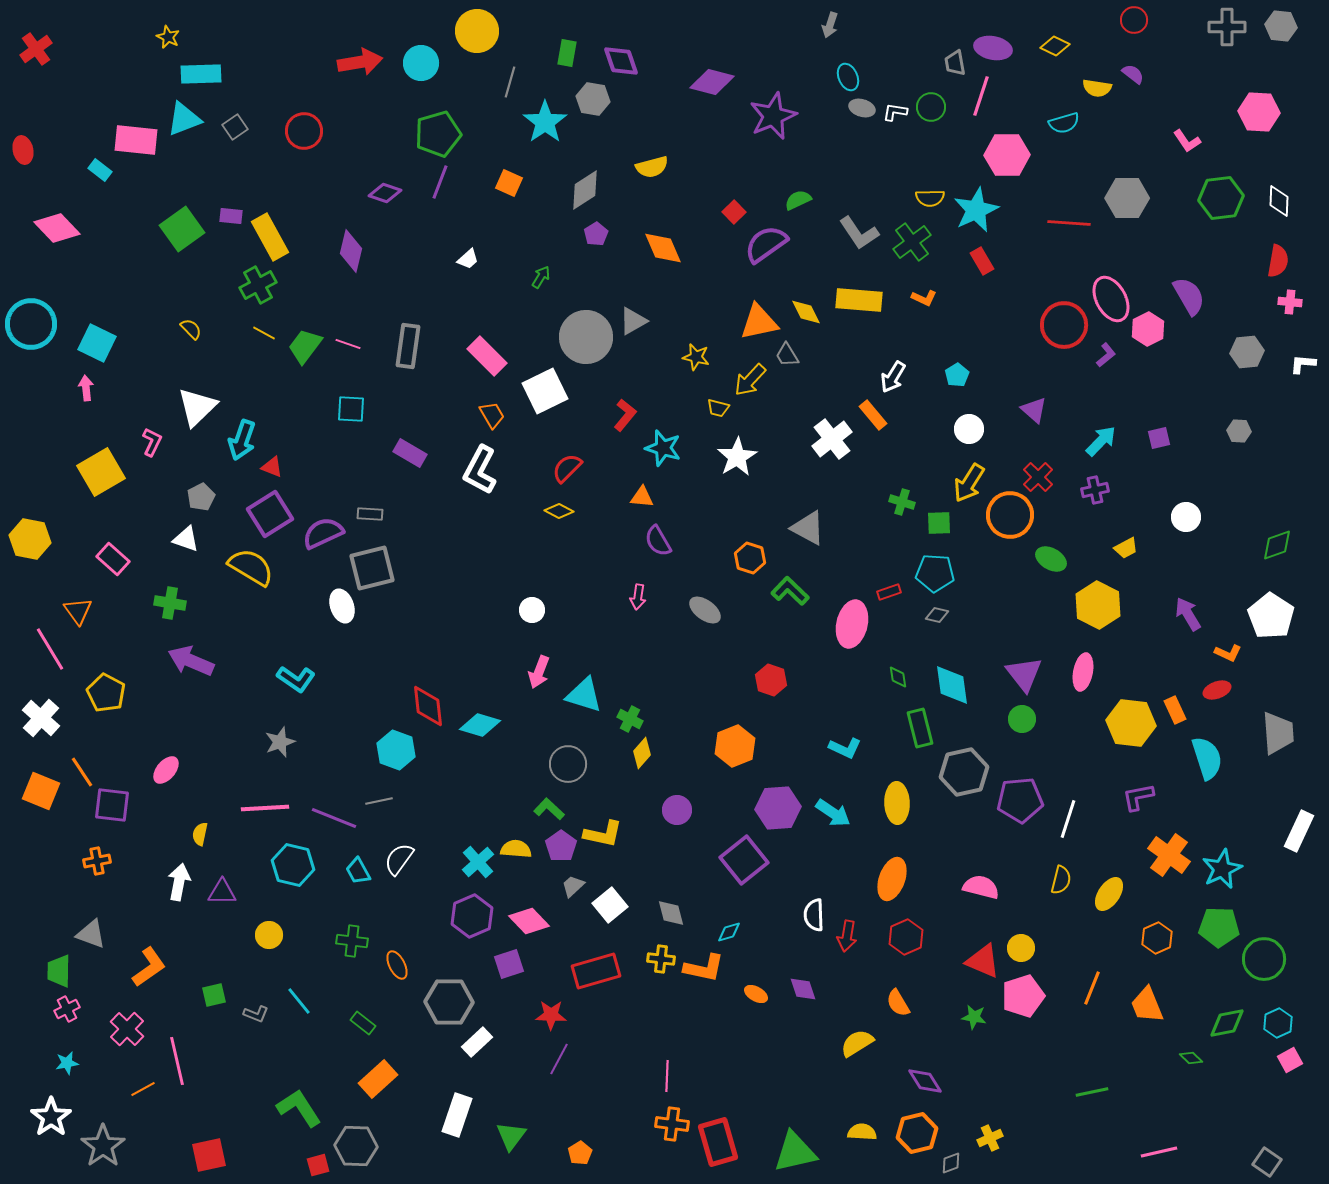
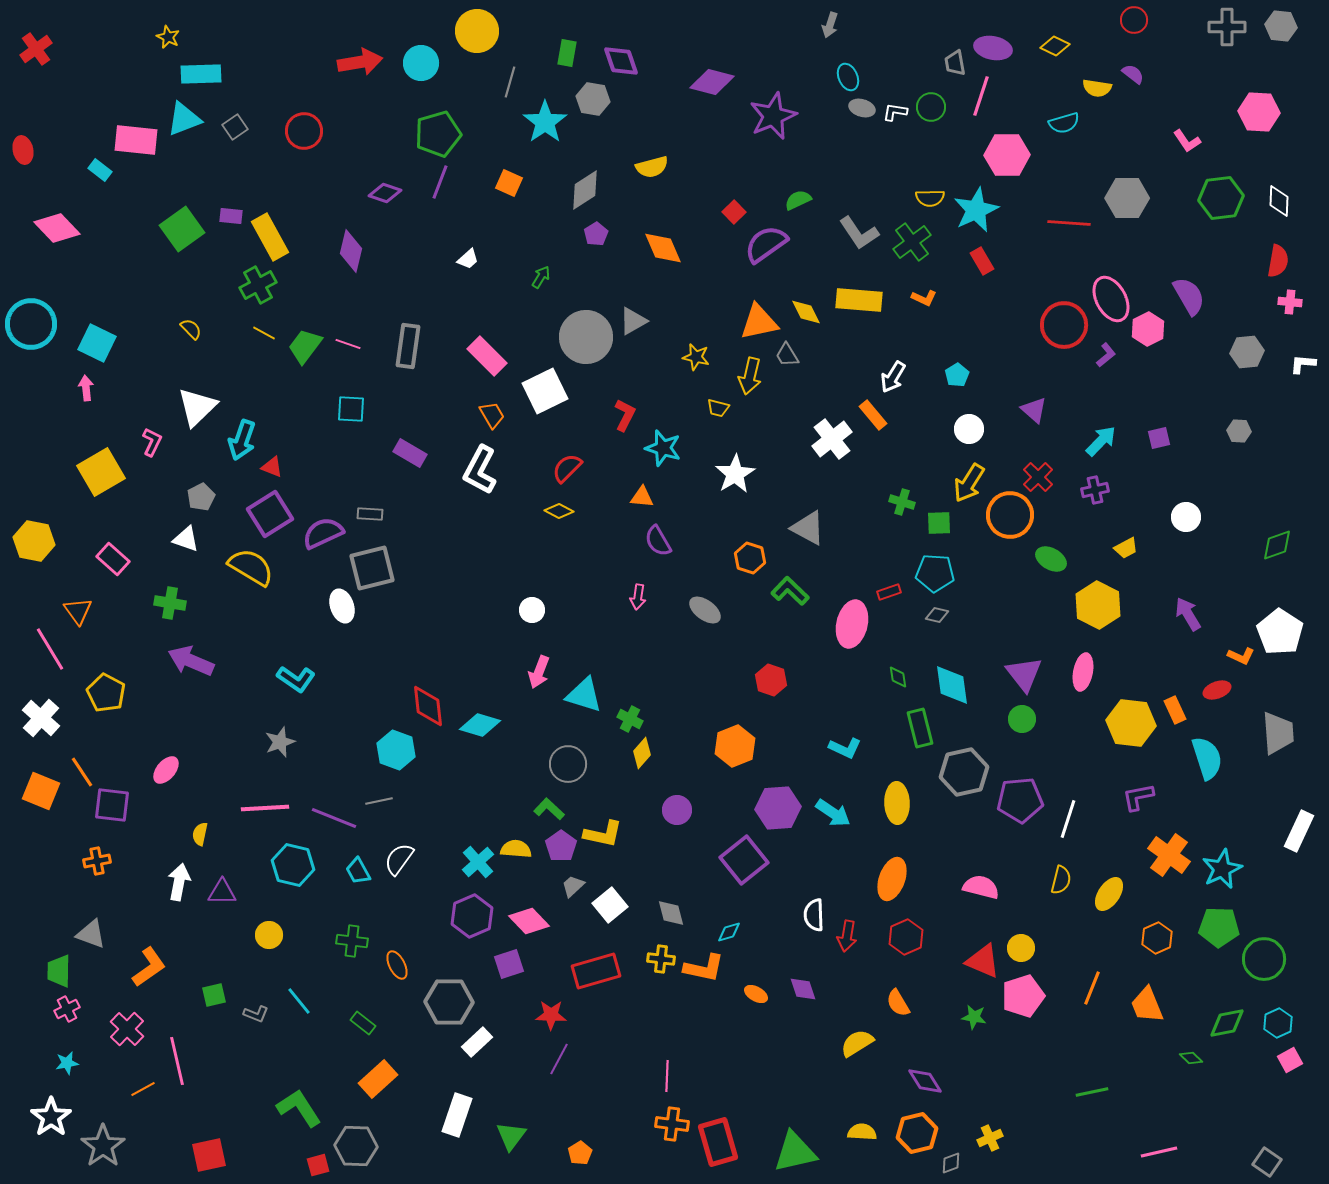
yellow arrow at (750, 380): moved 4 px up; rotated 30 degrees counterclockwise
red L-shape at (625, 415): rotated 12 degrees counterclockwise
white star at (737, 457): moved 2 px left, 17 px down
yellow hexagon at (30, 539): moved 4 px right, 2 px down
white pentagon at (1271, 616): moved 9 px right, 16 px down
orange L-shape at (1228, 653): moved 13 px right, 3 px down
